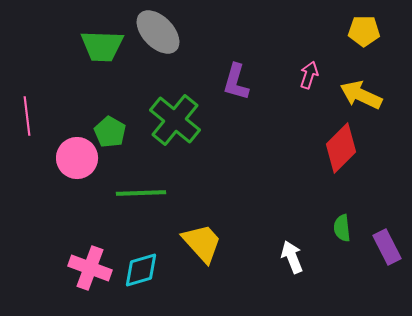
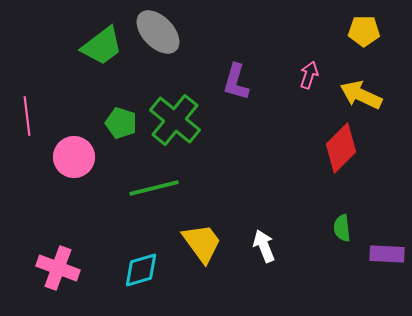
green trapezoid: rotated 39 degrees counterclockwise
green pentagon: moved 11 px right, 9 px up; rotated 12 degrees counterclockwise
pink circle: moved 3 px left, 1 px up
green line: moved 13 px right, 5 px up; rotated 12 degrees counterclockwise
yellow trapezoid: rotated 6 degrees clockwise
purple rectangle: moved 7 px down; rotated 60 degrees counterclockwise
white arrow: moved 28 px left, 11 px up
pink cross: moved 32 px left
